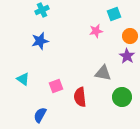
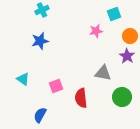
red semicircle: moved 1 px right, 1 px down
